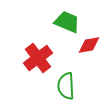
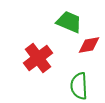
green trapezoid: moved 2 px right
green semicircle: moved 13 px right
